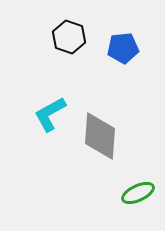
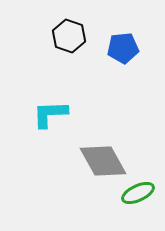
black hexagon: moved 1 px up
cyan L-shape: rotated 27 degrees clockwise
gray diamond: moved 3 px right, 25 px down; rotated 33 degrees counterclockwise
